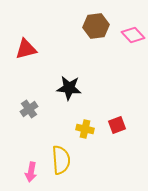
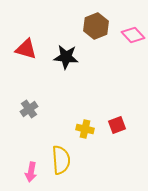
brown hexagon: rotated 15 degrees counterclockwise
red triangle: rotated 30 degrees clockwise
black star: moved 3 px left, 31 px up
